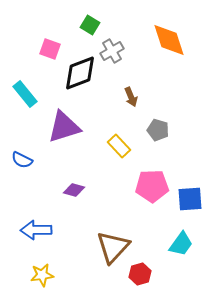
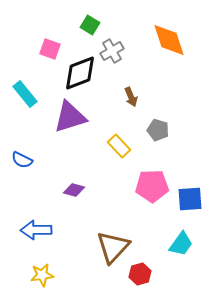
purple triangle: moved 6 px right, 10 px up
